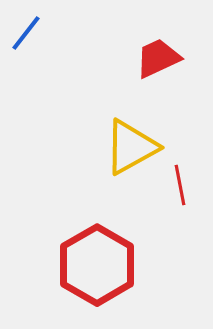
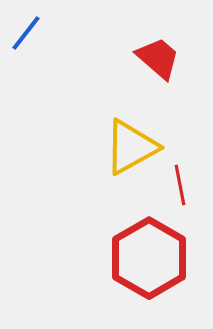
red trapezoid: rotated 66 degrees clockwise
red hexagon: moved 52 px right, 7 px up
